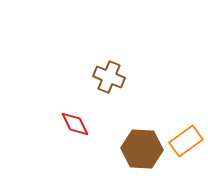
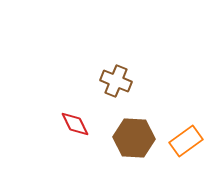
brown cross: moved 7 px right, 4 px down
brown hexagon: moved 8 px left, 11 px up
